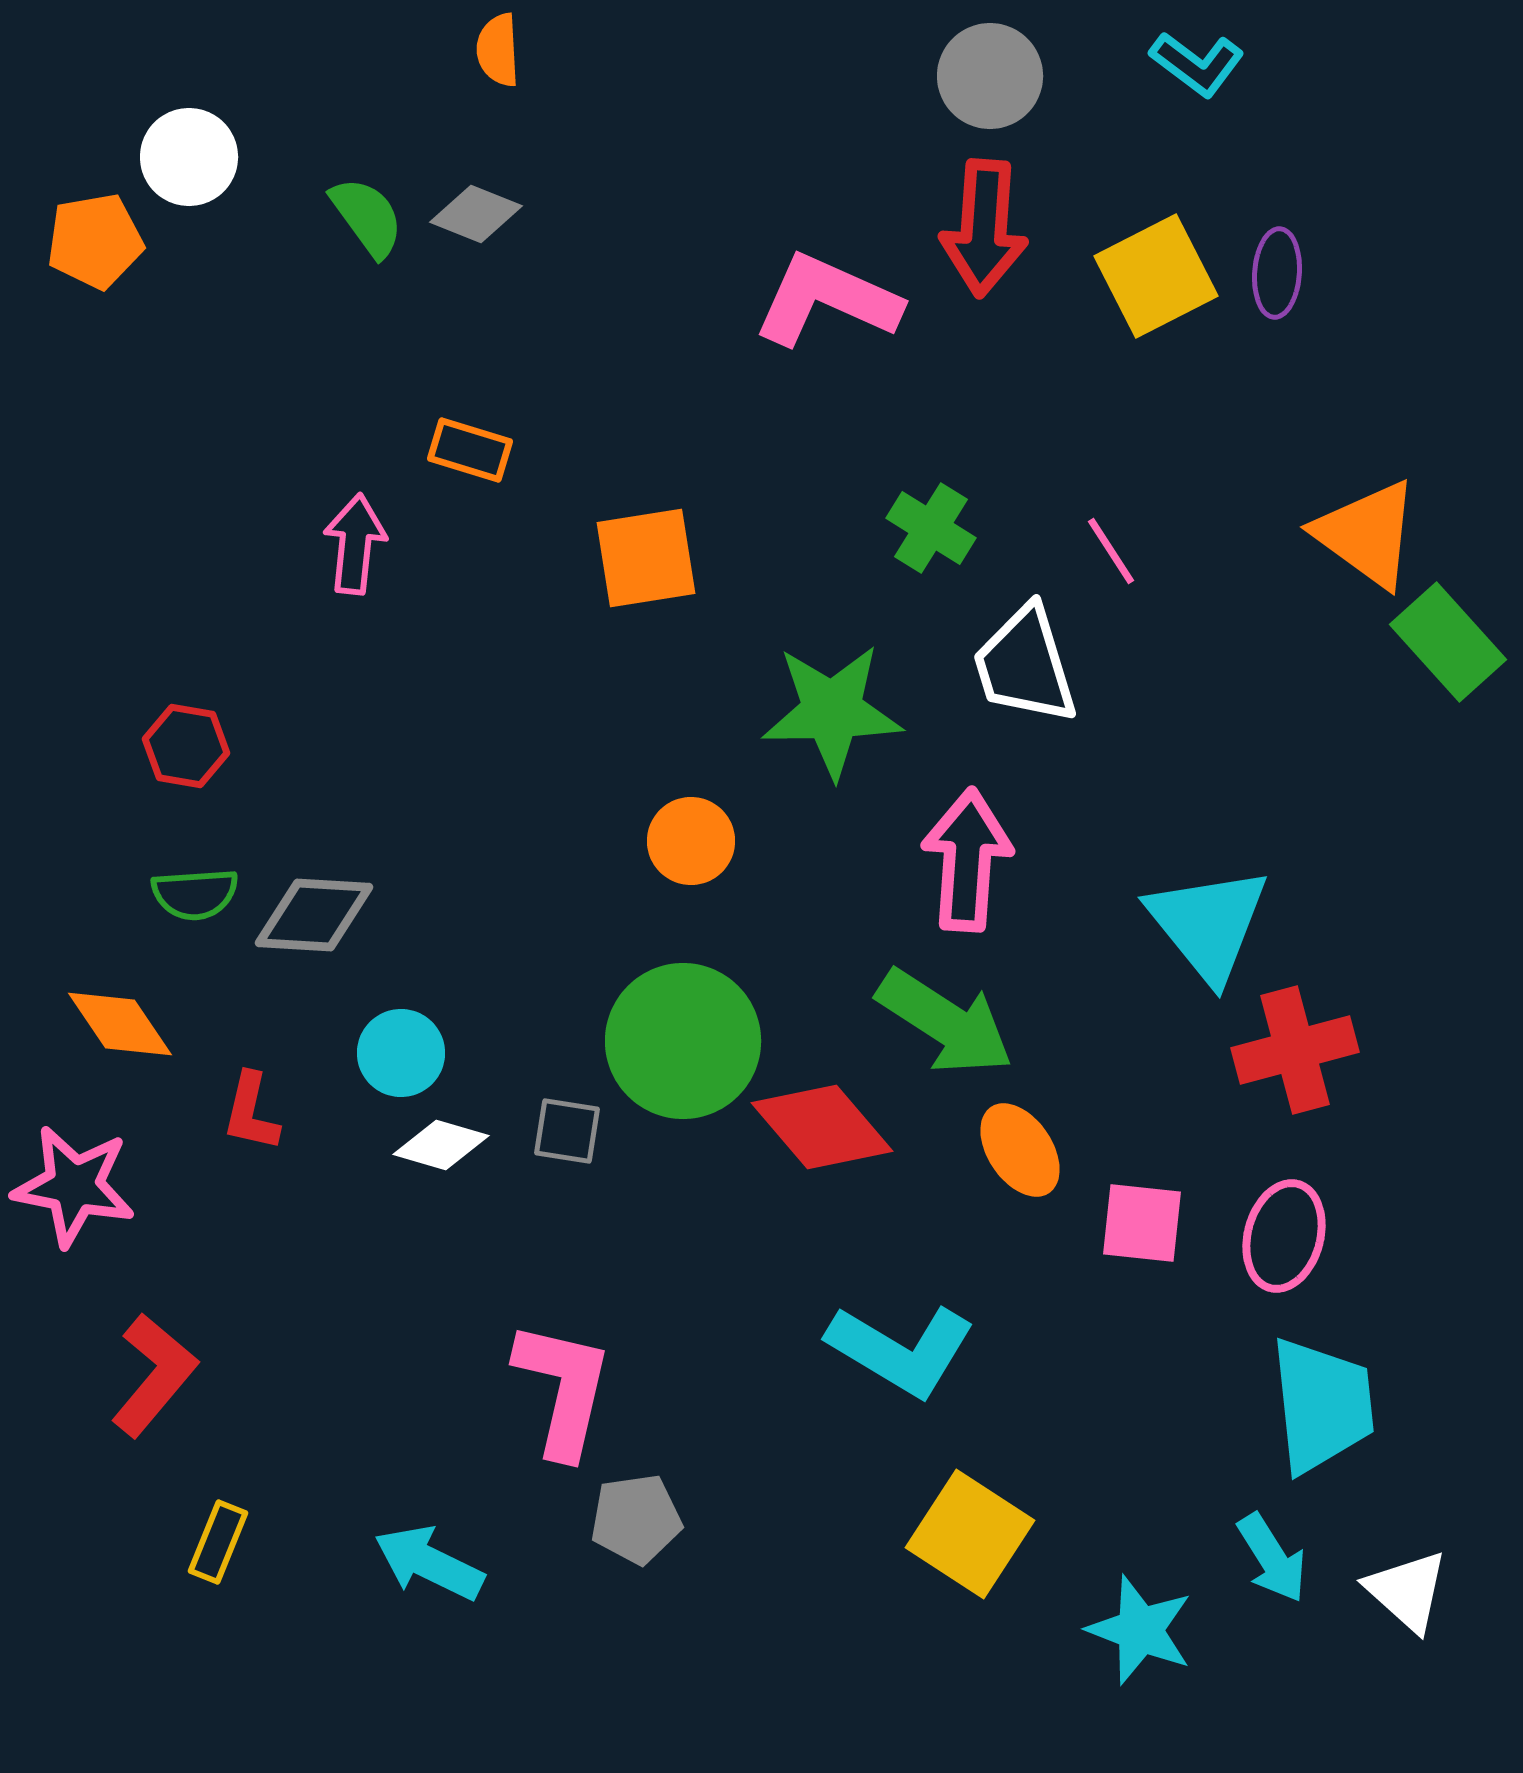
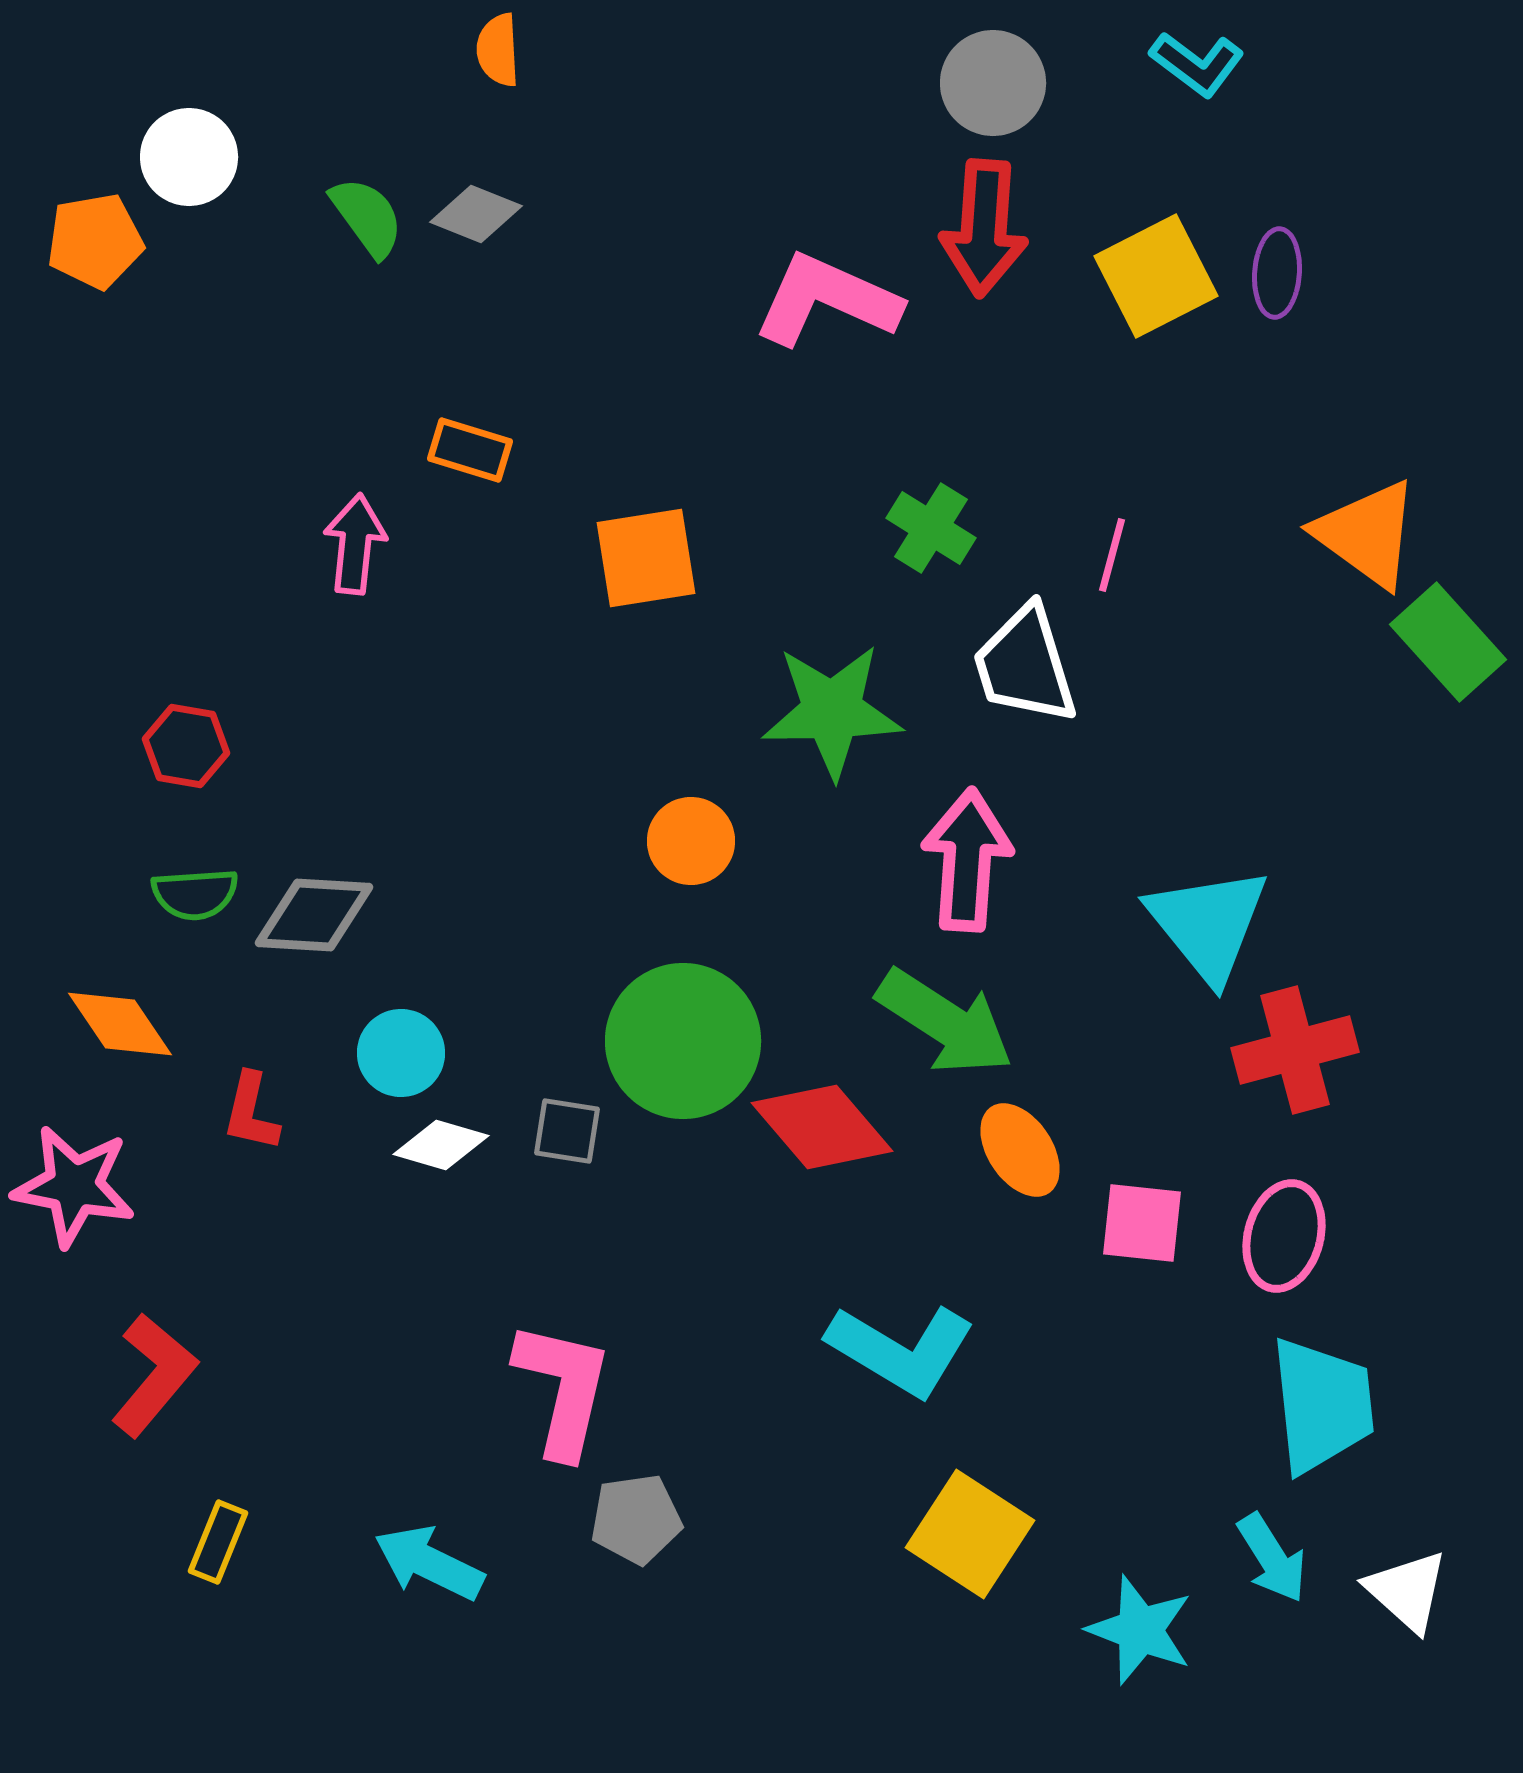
gray circle at (990, 76): moved 3 px right, 7 px down
pink line at (1111, 551): moved 1 px right, 4 px down; rotated 48 degrees clockwise
